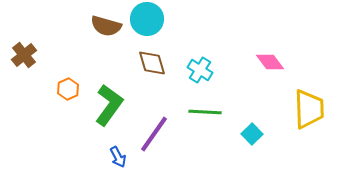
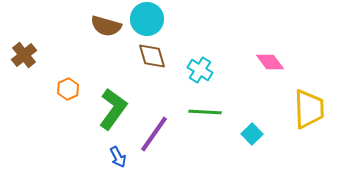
brown diamond: moved 7 px up
green L-shape: moved 4 px right, 4 px down
